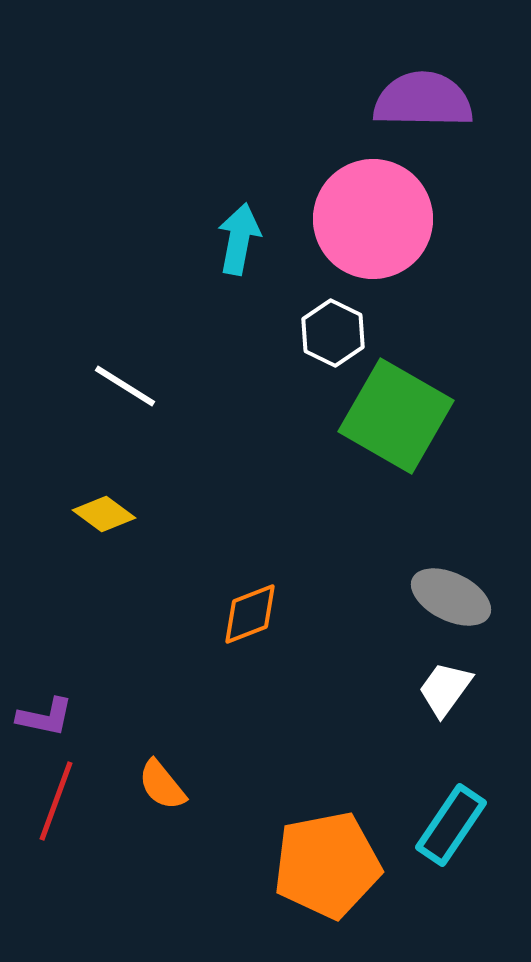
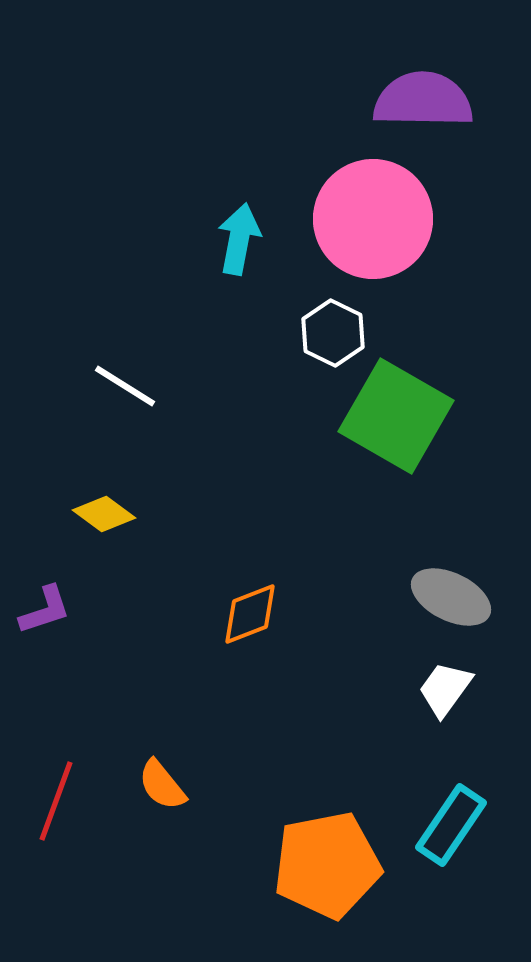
purple L-shape: moved 107 px up; rotated 30 degrees counterclockwise
